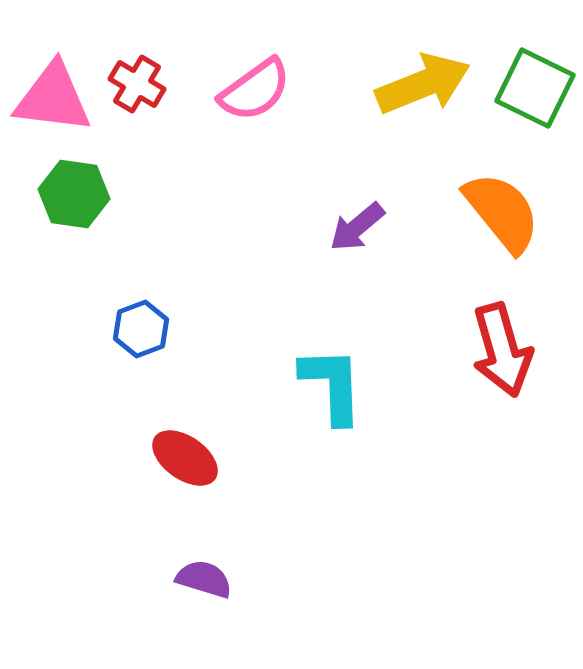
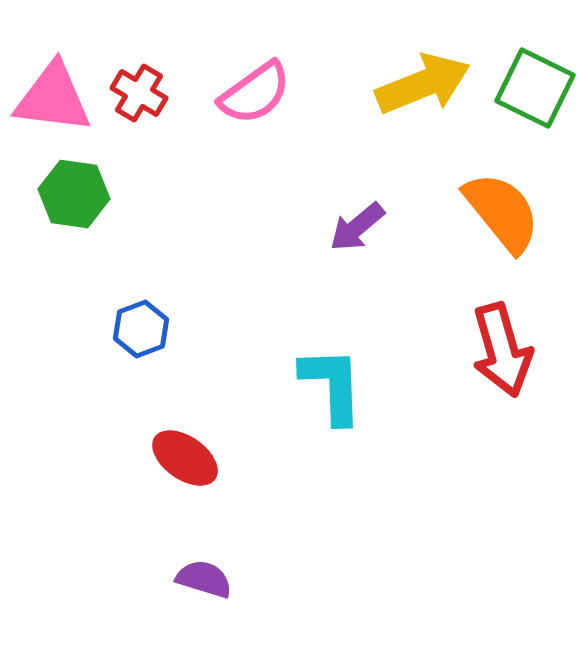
red cross: moved 2 px right, 9 px down
pink semicircle: moved 3 px down
